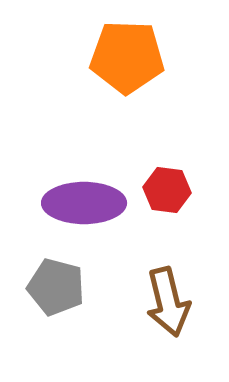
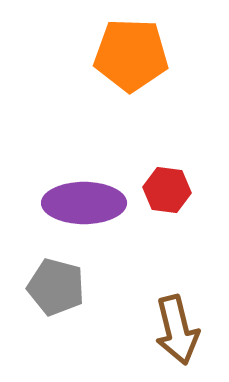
orange pentagon: moved 4 px right, 2 px up
brown arrow: moved 9 px right, 28 px down
